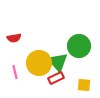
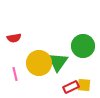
green circle: moved 4 px right
green triangle: rotated 15 degrees clockwise
pink line: moved 2 px down
red rectangle: moved 15 px right, 9 px down
